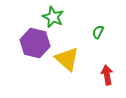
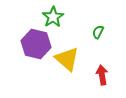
green star: rotated 15 degrees clockwise
purple hexagon: moved 1 px right, 1 px down
red arrow: moved 5 px left
